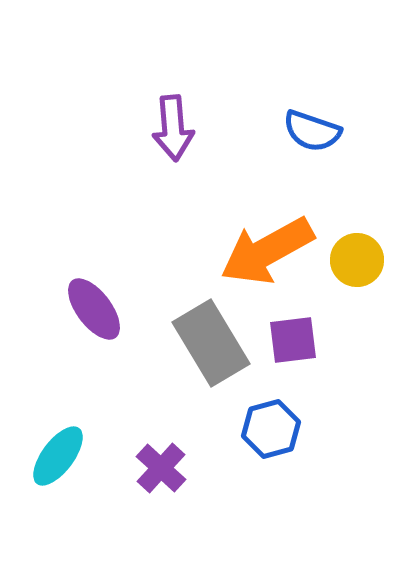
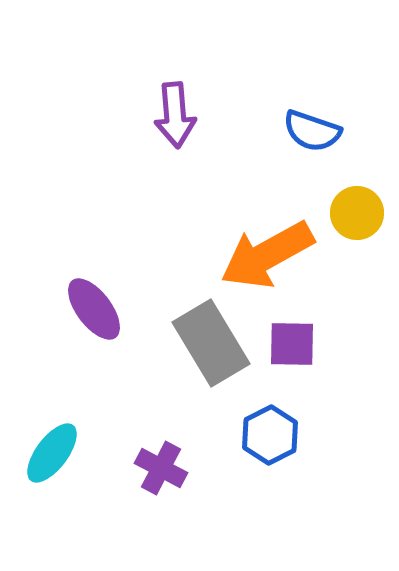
purple arrow: moved 2 px right, 13 px up
orange arrow: moved 4 px down
yellow circle: moved 47 px up
purple square: moved 1 px left, 4 px down; rotated 8 degrees clockwise
blue hexagon: moved 1 px left, 6 px down; rotated 12 degrees counterclockwise
cyan ellipse: moved 6 px left, 3 px up
purple cross: rotated 15 degrees counterclockwise
